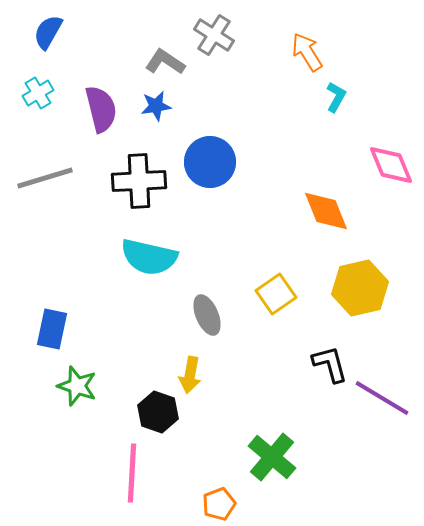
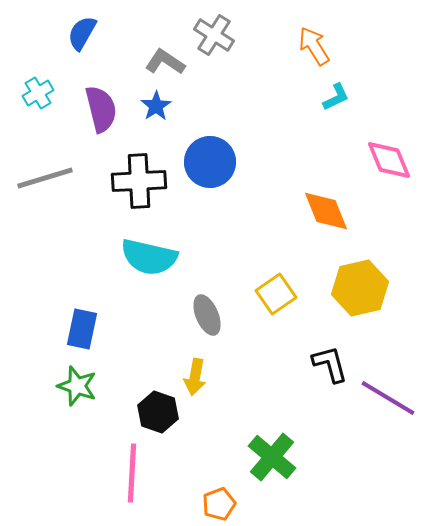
blue semicircle: moved 34 px right, 1 px down
orange arrow: moved 7 px right, 6 px up
cyan L-shape: rotated 36 degrees clockwise
blue star: rotated 24 degrees counterclockwise
pink diamond: moved 2 px left, 5 px up
blue rectangle: moved 30 px right
yellow arrow: moved 5 px right, 2 px down
purple line: moved 6 px right
